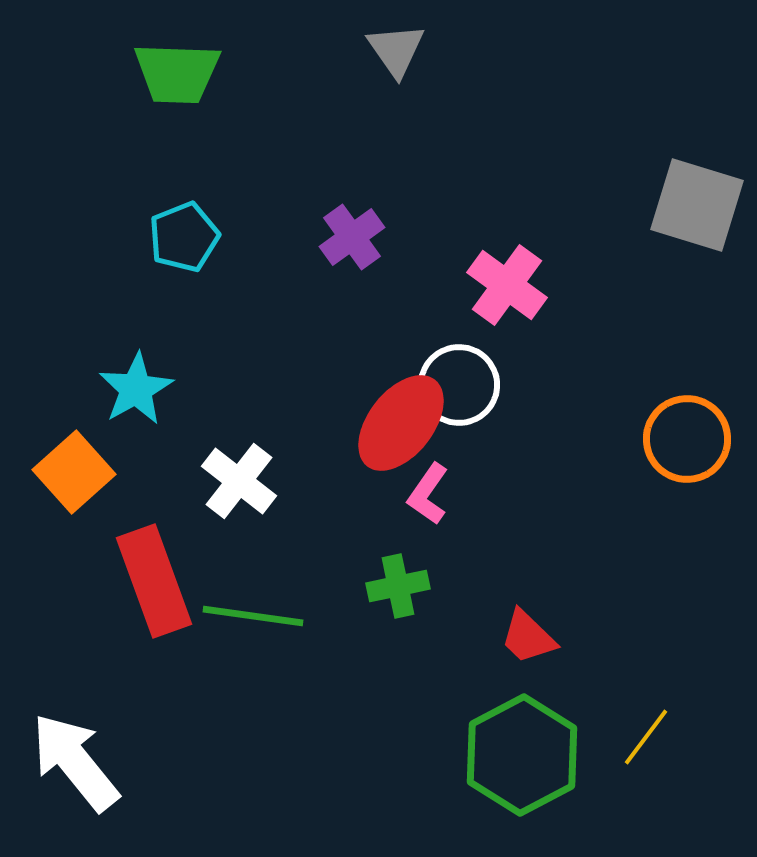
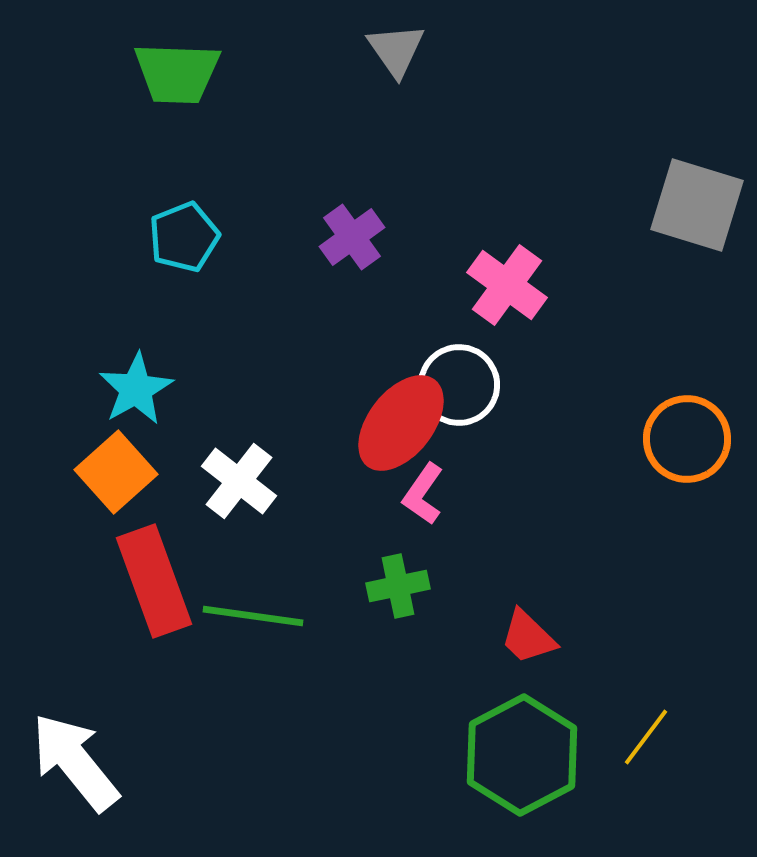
orange square: moved 42 px right
pink L-shape: moved 5 px left
